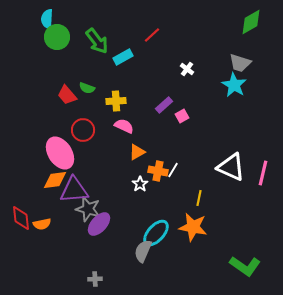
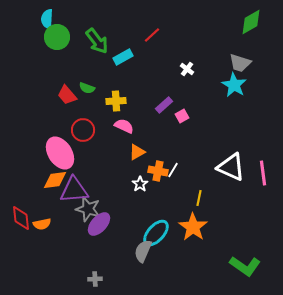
pink line: rotated 20 degrees counterclockwise
orange star: rotated 24 degrees clockwise
